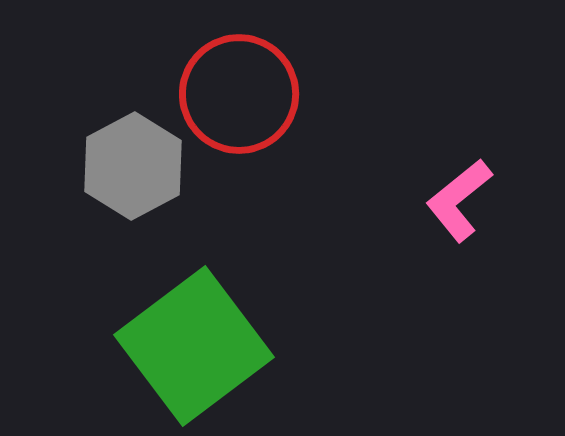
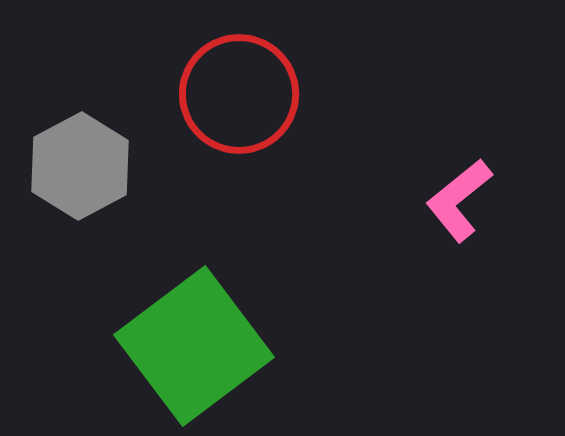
gray hexagon: moved 53 px left
